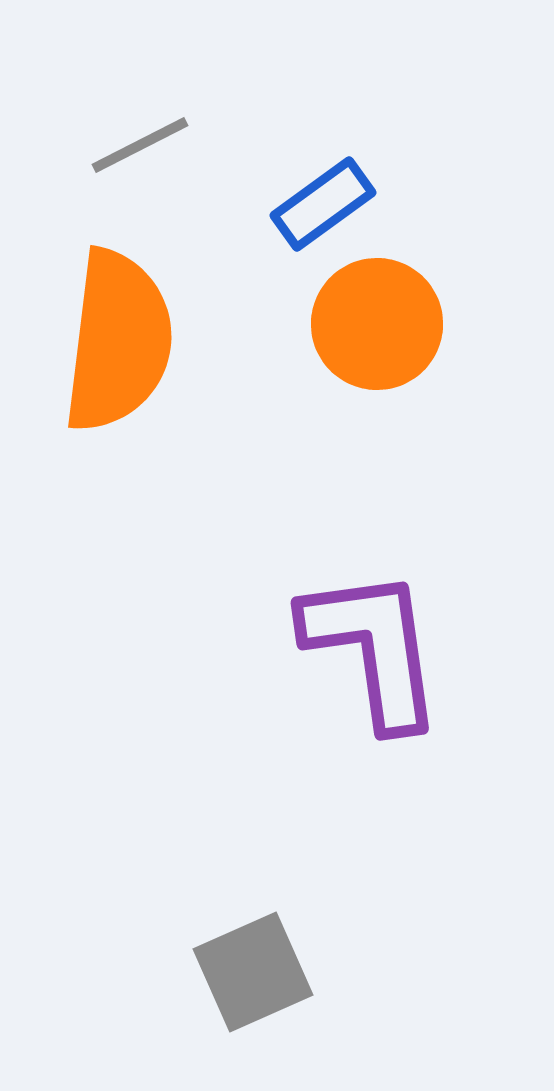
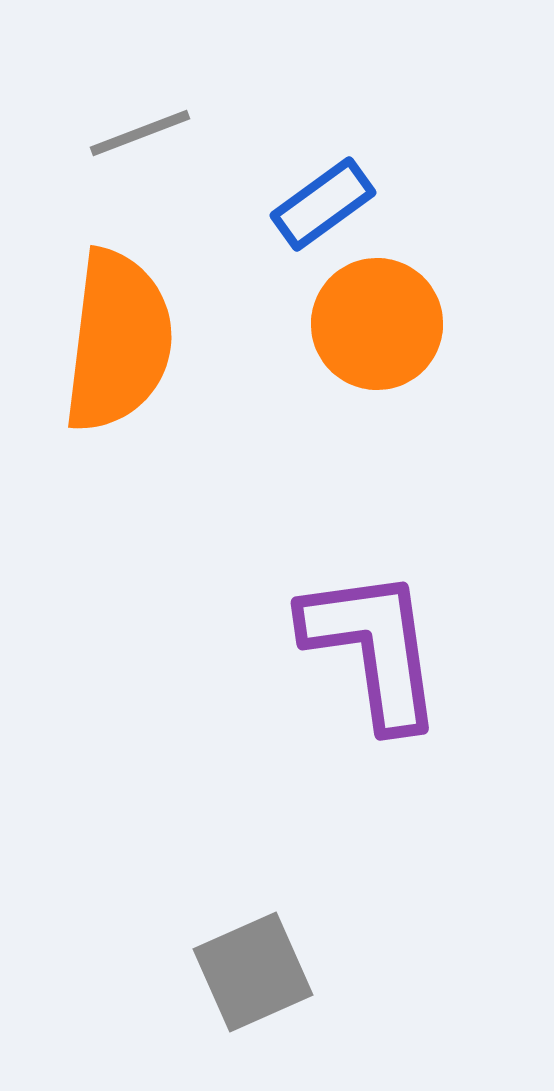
gray line: moved 12 px up; rotated 6 degrees clockwise
